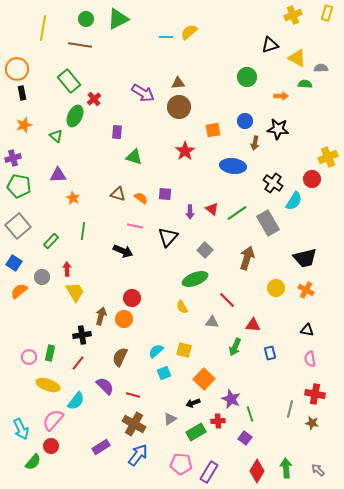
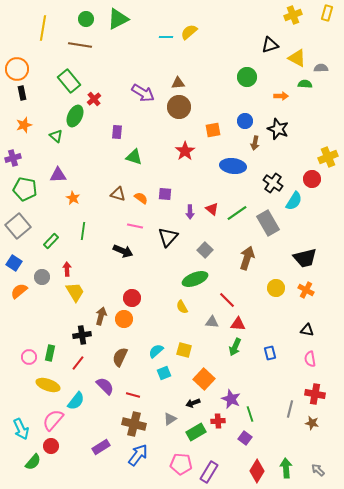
black star at (278, 129): rotated 15 degrees clockwise
green pentagon at (19, 186): moved 6 px right, 3 px down
red triangle at (253, 325): moved 15 px left, 1 px up
brown cross at (134, 424): rotated 15 degrees counterclockwise
